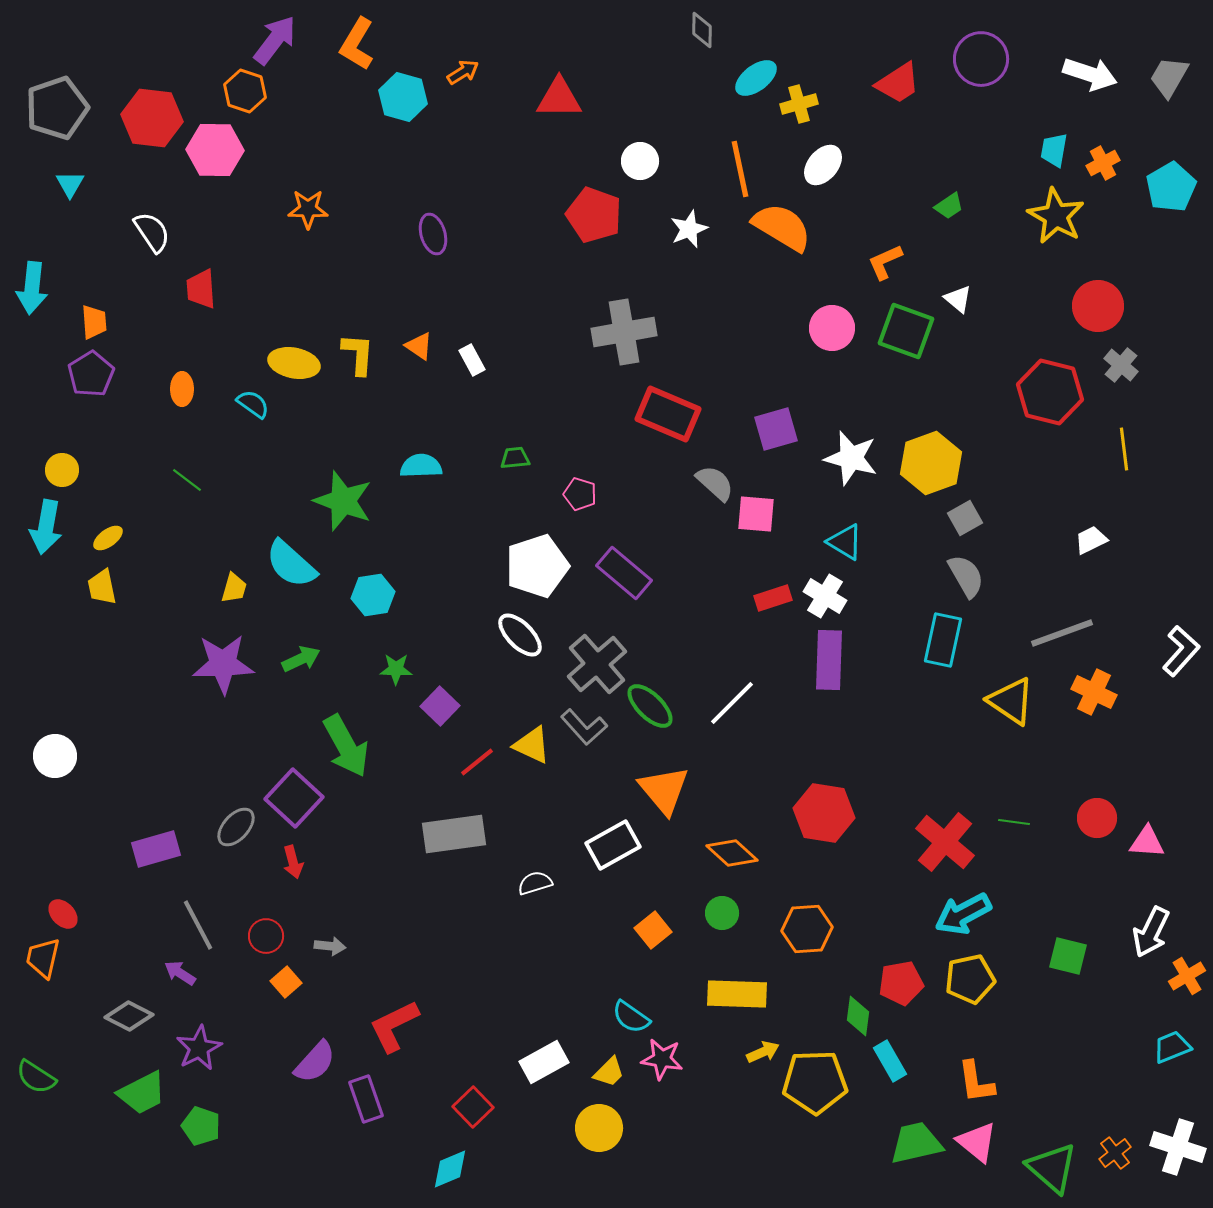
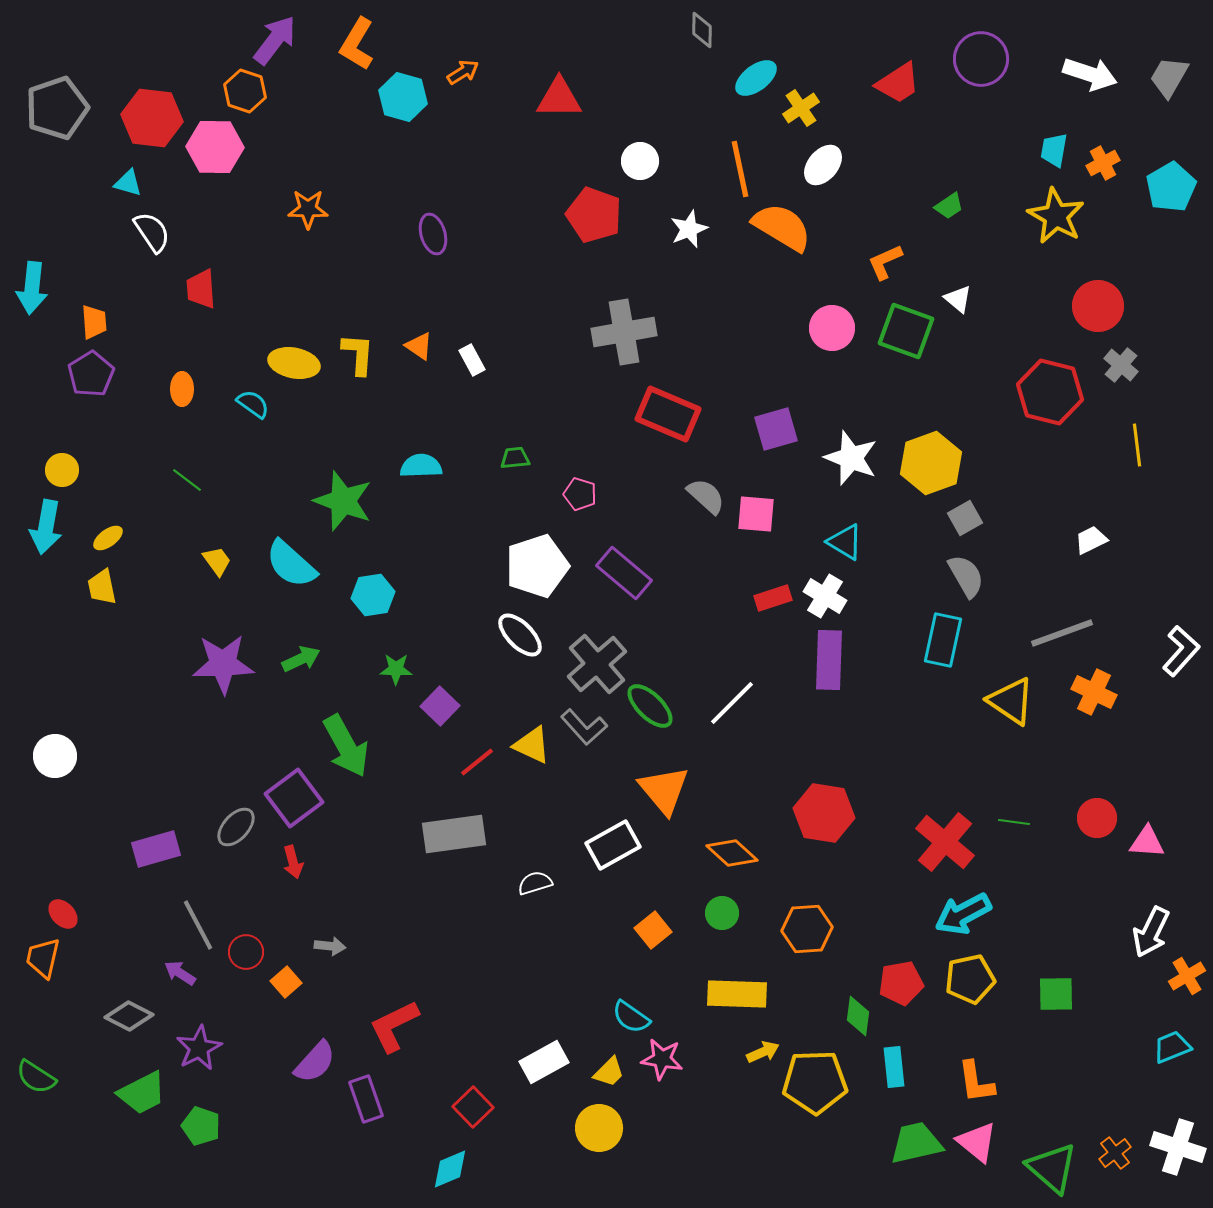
yellow cross at (799, 104): moved 2 px right, 4 px down; rotated 18 degrees counterclockwise
pink hexagon at (215, 150): moved 3 px up
cyan triangle at (70, 184): moved 58 px right, 1 px up; rotated 44 degrees counterclockwise
yellow line at (1124, 449): moved 13 px right, 4 px up
white star at (851, 458): rotated 6 degrees clockwise
gray semicircle at (715, 483): moved 9 px left, 13 px down
yellow trapezoid at (234, 588): moved 17 px left, 27 px up; rotated 52 degrees counterclockwise
purple square at (294, 798): rotated 10 degrees clockwise
red circle at (266, 936): moved 20 px left, 16 px down
green square at (1068, 956): moved 12 px left, 38 px down; rotated 15 degrees counterclockwise
cyan rectangle at (890, 1061): moved 4 px right, 6 px down; rotated 24 degrees clockwise
